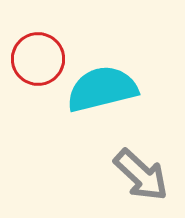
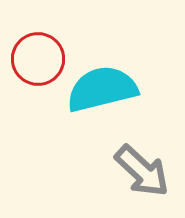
gray arrow: moved 1 px right, 4 px up
